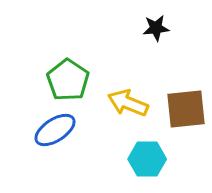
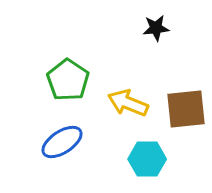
blue ellipse: moved 7 px right, 12 px down
